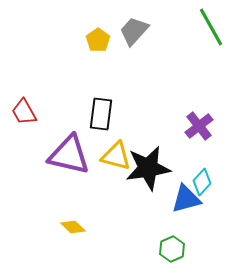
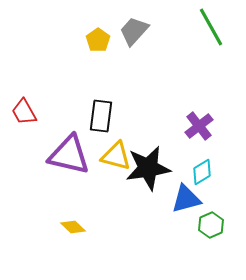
black rectangle: moved 2 px down
cyan diamond: moved 10 px up; rotated 16 degrees clockwise
green hexagon: moved 39 px right, 24 px up
